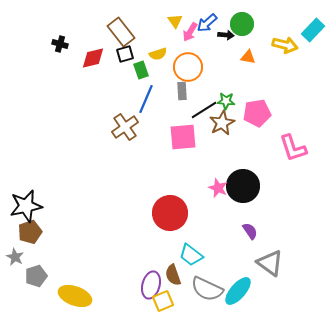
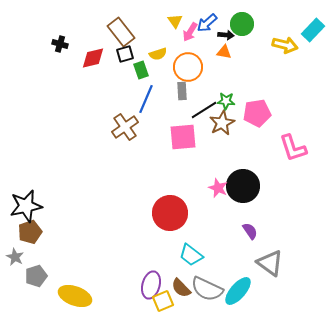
orange triangle: moved 24 px left, 5 px up
brown semicircle: moved 8 px right, 13 px down; rotated 25 degrees counterclockwise
